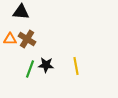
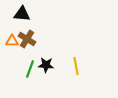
black triangle: moved 1 px right, 2 px down
orange triangle: moved 2 px right, 2 px down
